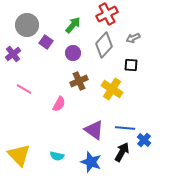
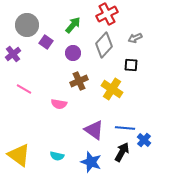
gray arrow: moved 2 px right
pink semicircle: rotated 70 degrees clockwise
yellow triangle: rotated 10 degrees counterclockwise
